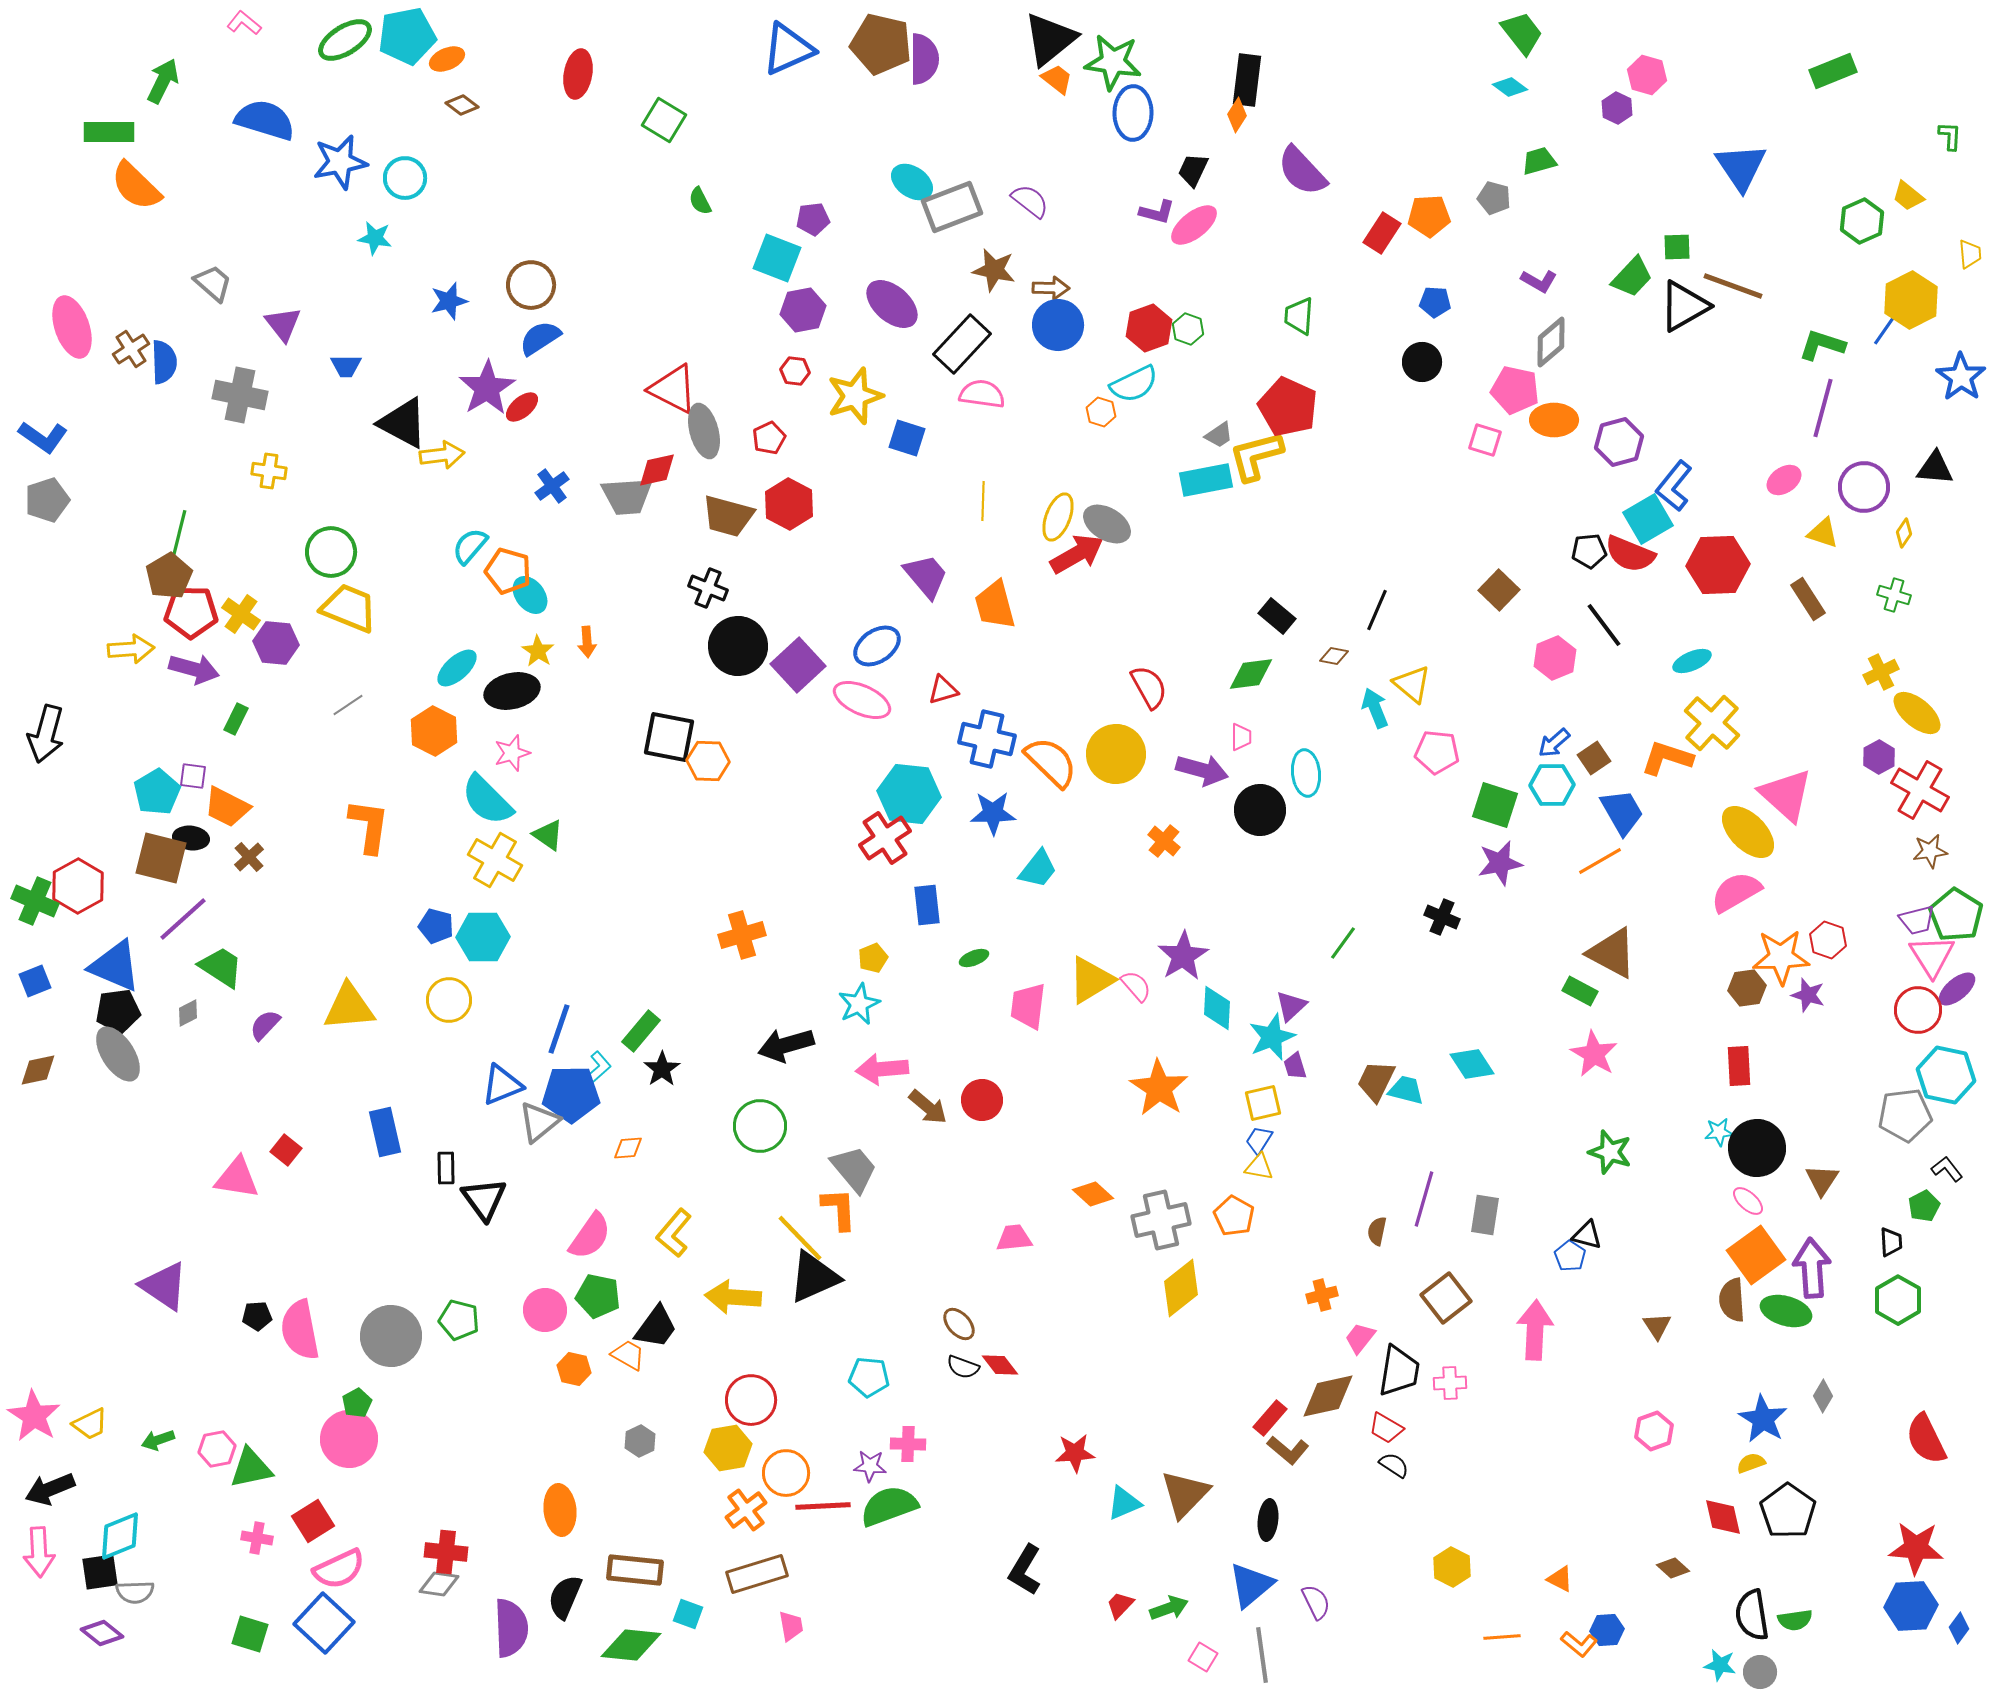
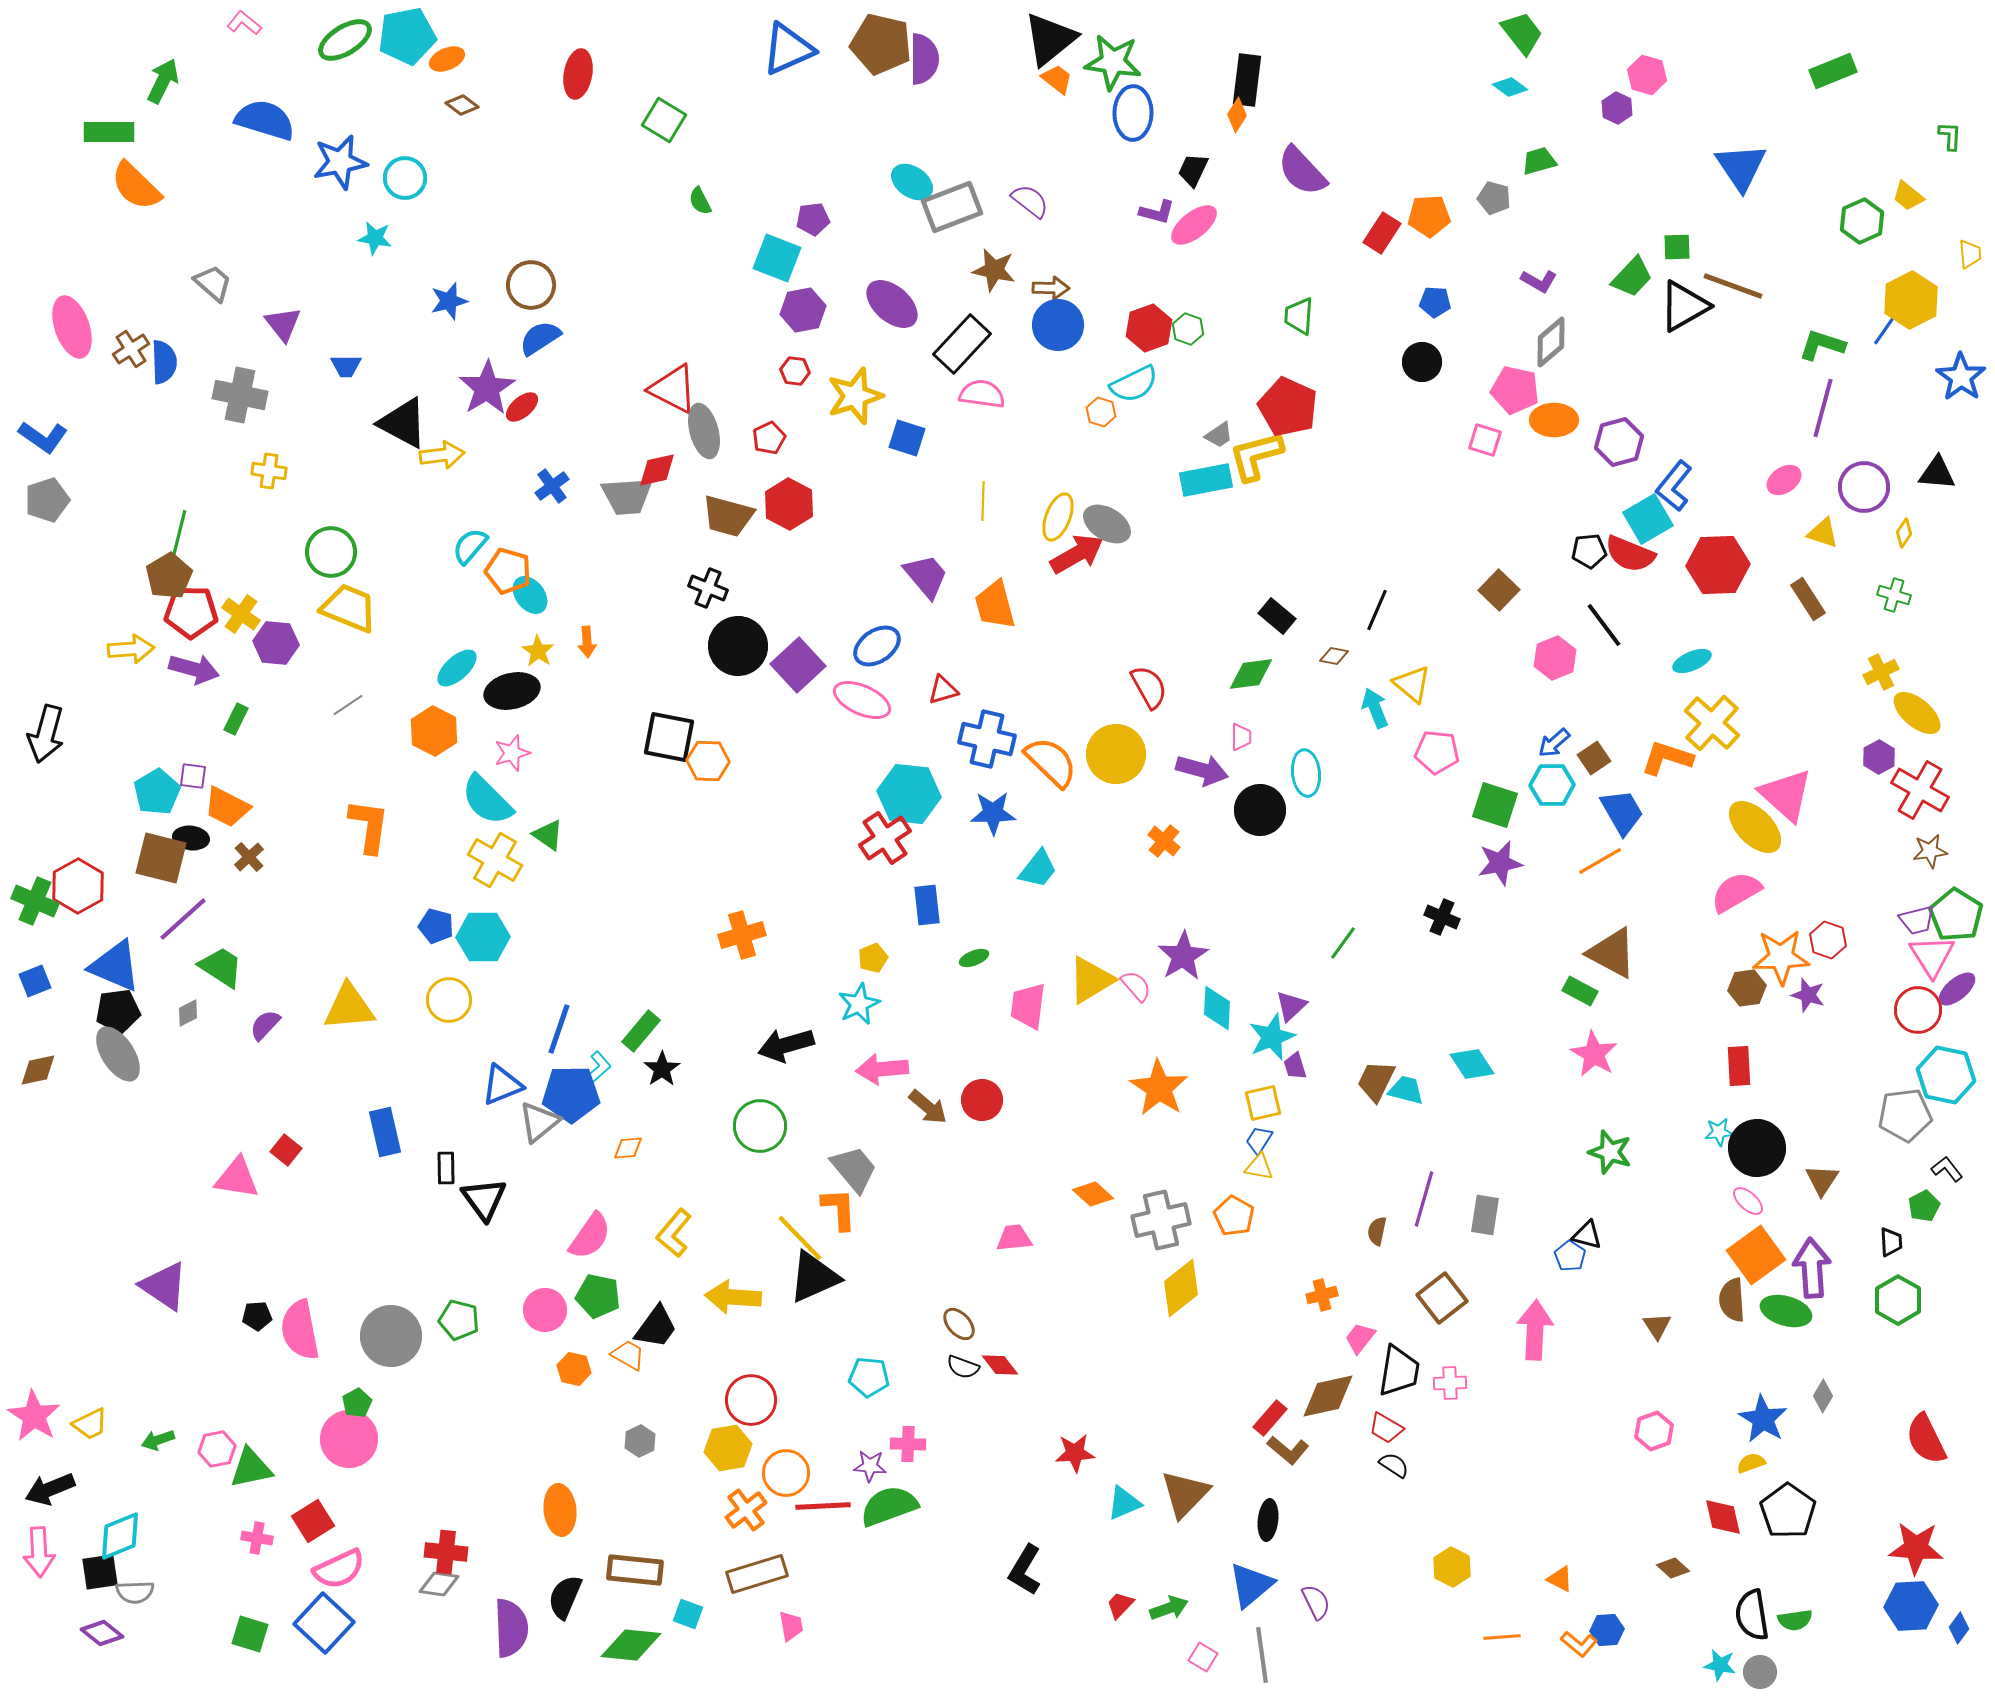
black triangle at (1935, 468): moved 2 px right, 5 px down
yellow ellipse at (1748, 832): moved 7 px right, 5 px up
brown square at (1446, 1298): moved 4 px left
